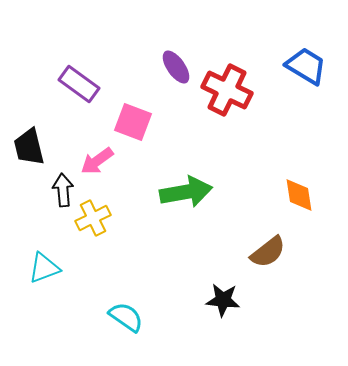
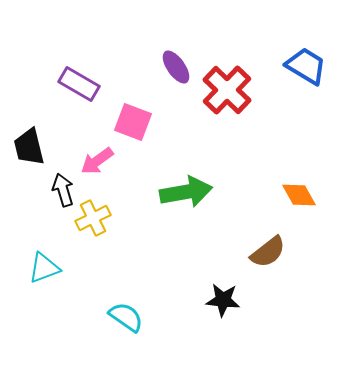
purple rectangle: rotated 6 degrees counterclockwise
red cross: rotated 18 degrees clockwise
black arrow: rotated 12 degrees counterclockwise
orange diamond: rotated 21 degrees counterclockwise
